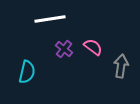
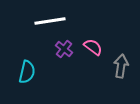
white line: moved 2 px down
